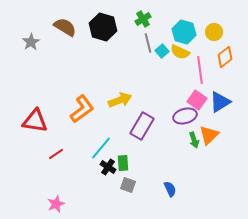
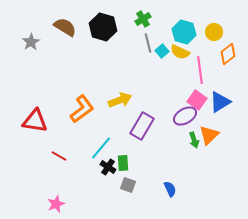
orange diamond: moved 3 px right, 3 px up
purple ellipse: rotated 15 degrees counterclockwise
red line: moved 3 px right, 2 px down; rotated 63 degrees clockwise
